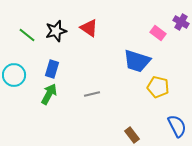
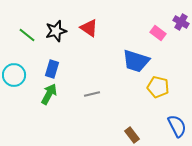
blue trapezoid: moved 1 px left
